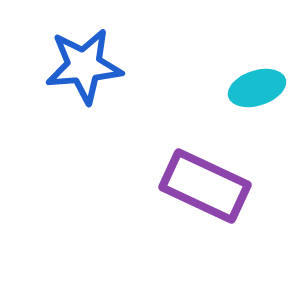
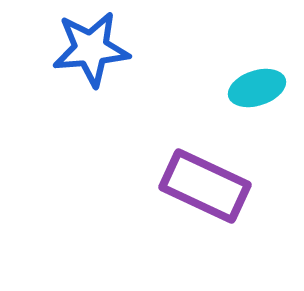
blue star: moved 7 px right, 17 px up
